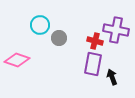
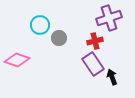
purple cross: moved 7 px left, 12 px up; rotated 30 degrees counterclockwise
red cross: rotated 28 degrees counterclockwise
purple rectangle: rotated 45 degrees counterclockwise
